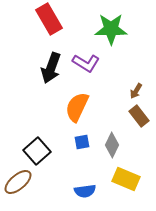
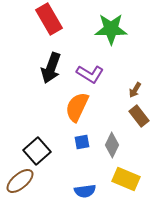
purple L-shape: moved 4 px right, 11 px down
brown arrow: moved 1 px left, 1 px up
brown ellipse: moved 2 px right, 1 px up
